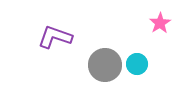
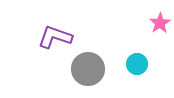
gray circle: moved 17 px left, 4 px down
